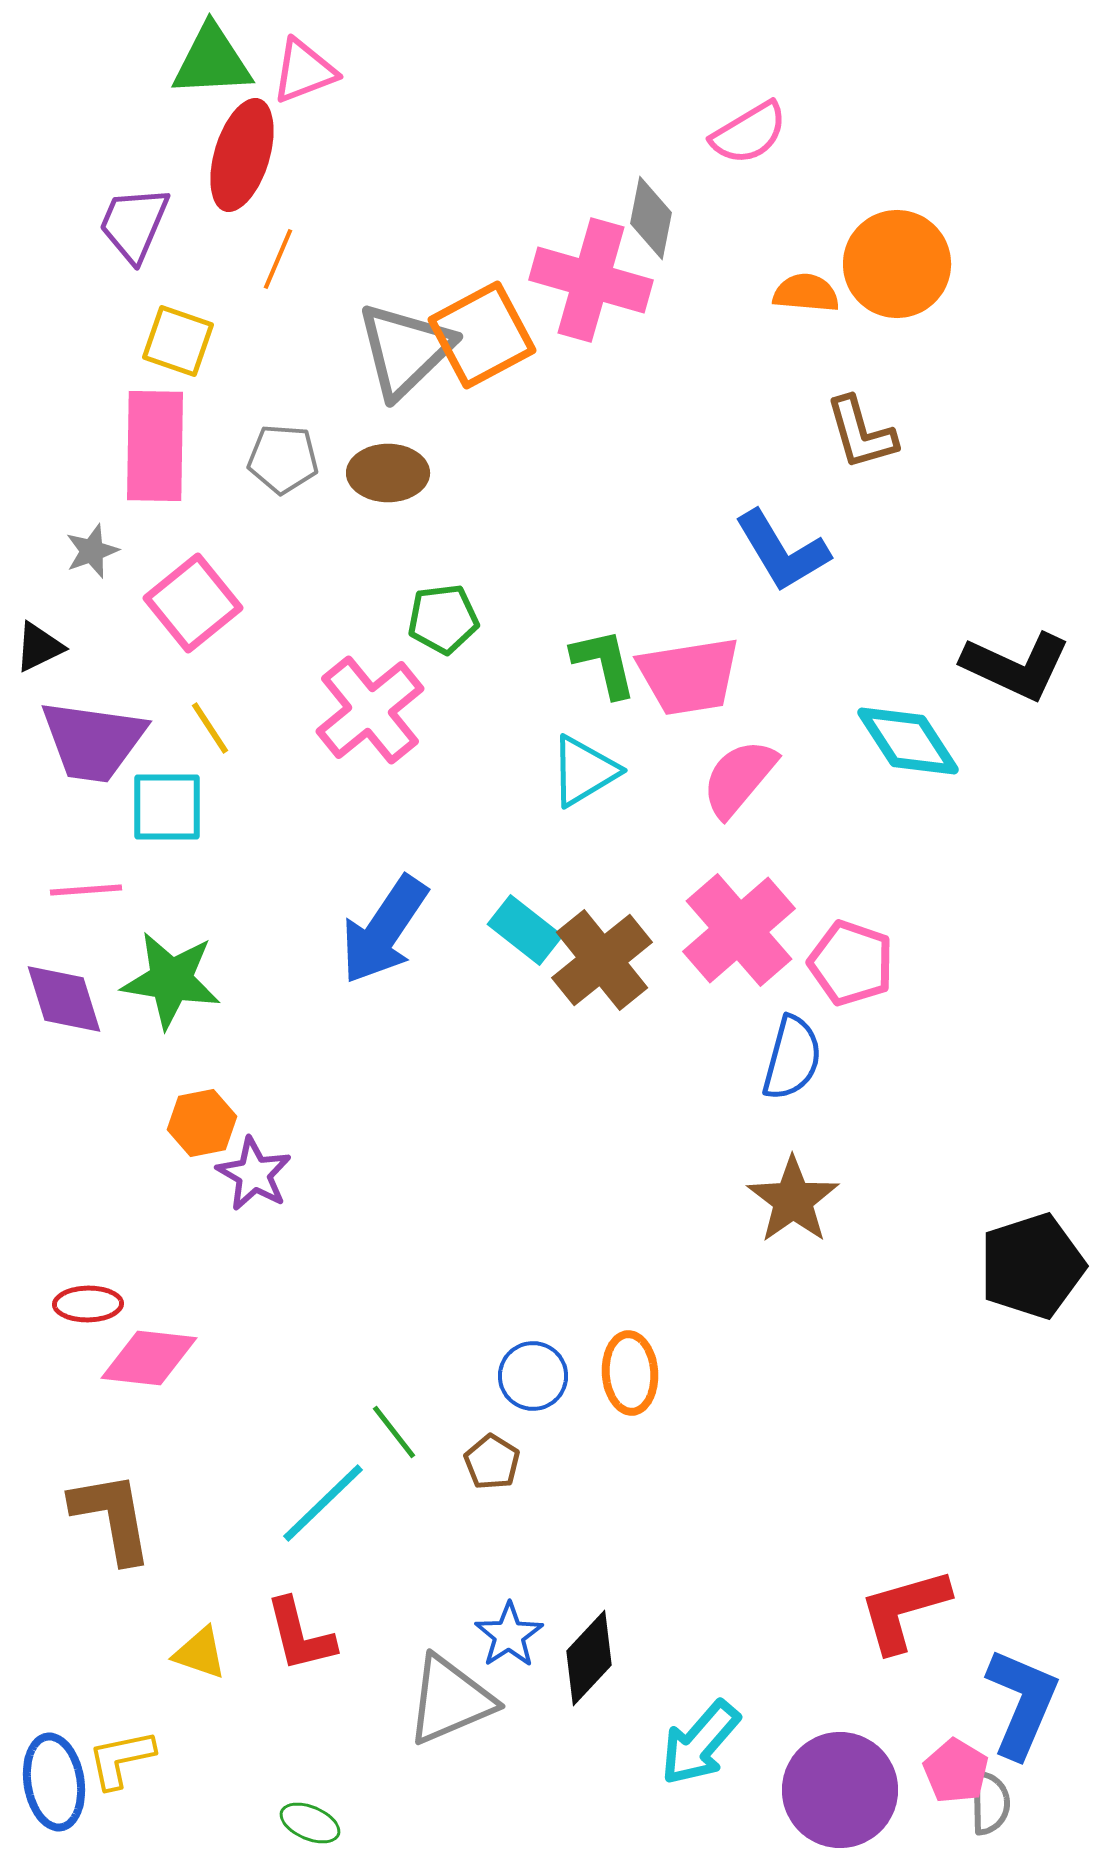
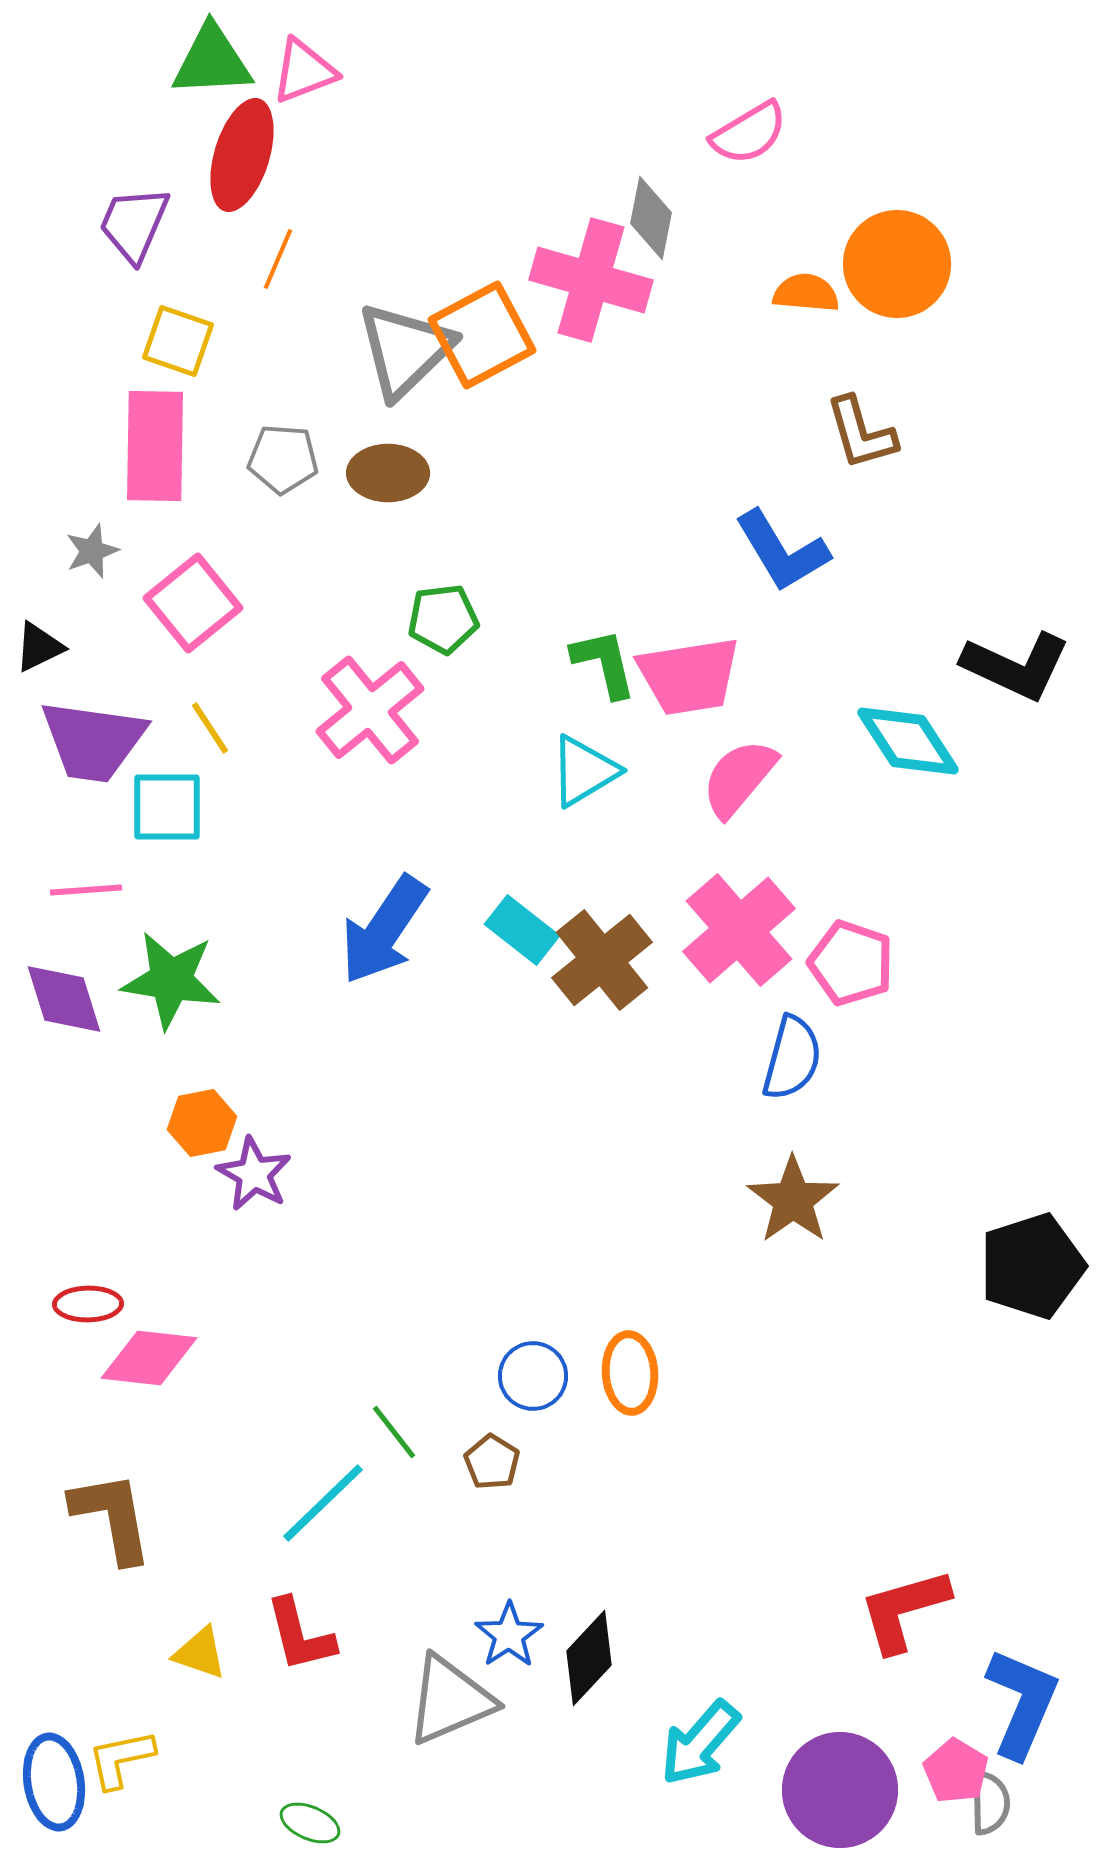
cyan rectangle at (525, 930): moved 3 px left
